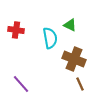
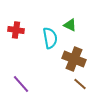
brown line: rotated 24 degrees counterclockwise
